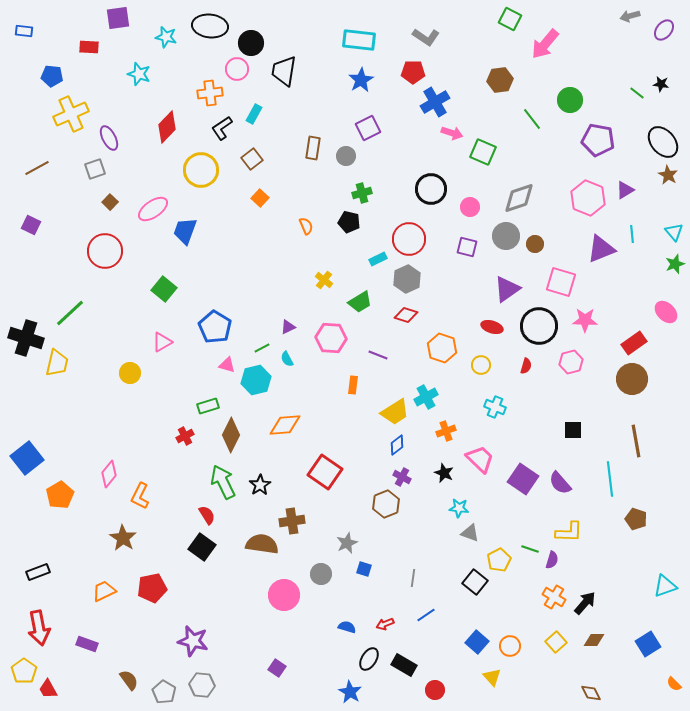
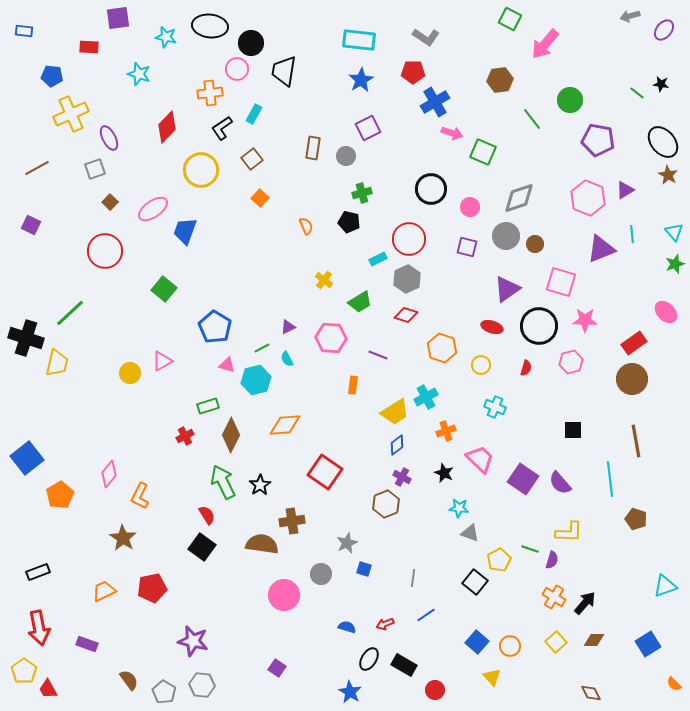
pink triangle at (162, 342): moved 19 px down
red semicircle at (526, 366): moved 2 px down
